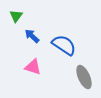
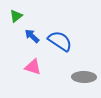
green triangle: rotated 16 degrees clockwise
blue semicircle: moved 4 px left, 4 px up
gray ellipse: rotated 65 degrees counterclockwise
